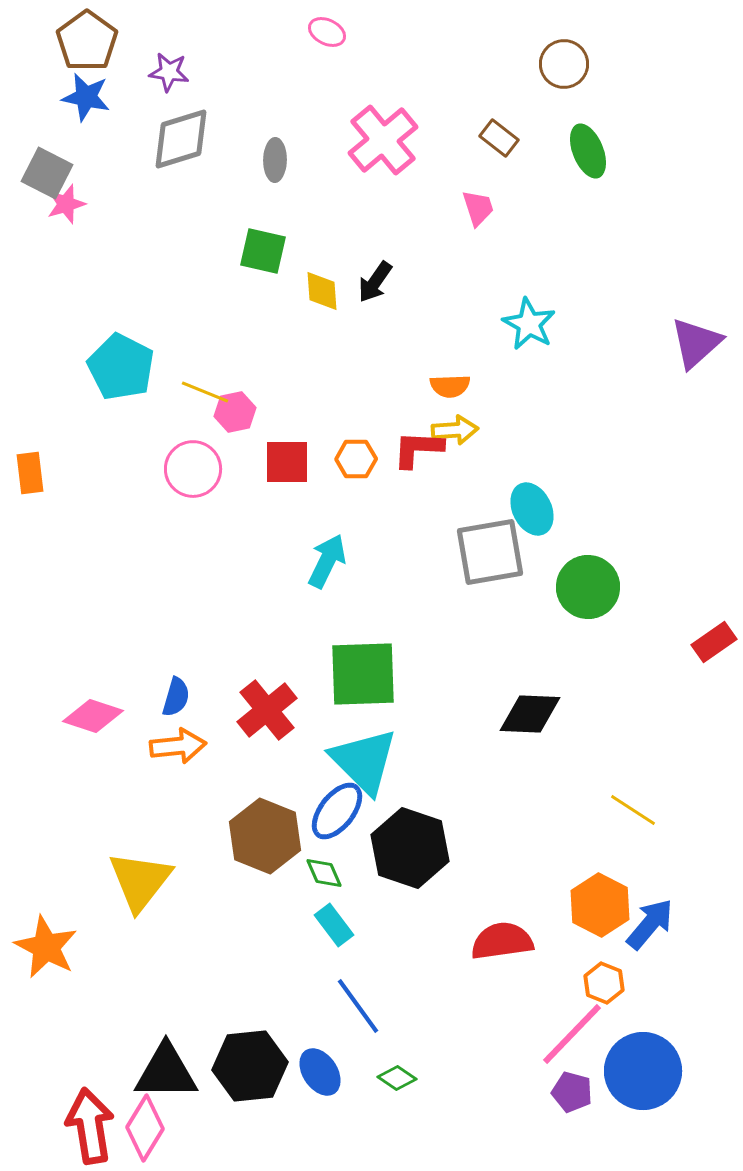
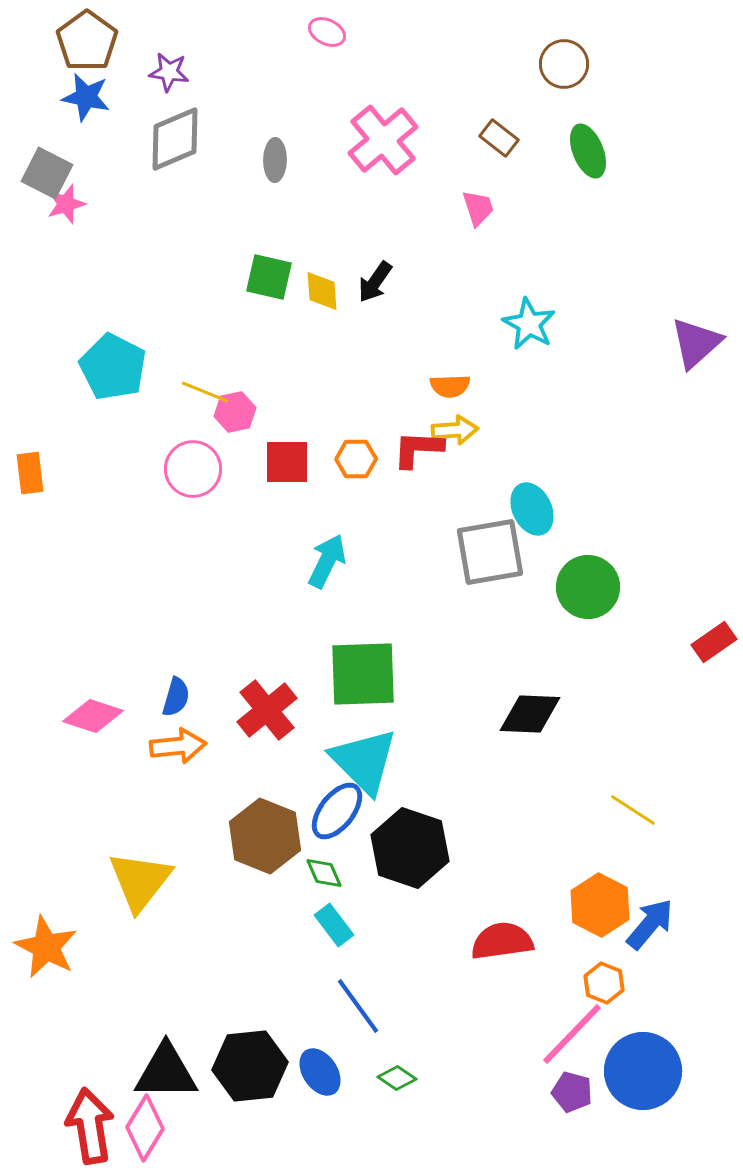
gray diamond at (181, 139): moved 6 px left; rotated 6 degrees counterclockwise
green square at (263, 251): moved 6 px right, 26 px down
cyan pentagon at (121, 367): moved 8 px left
